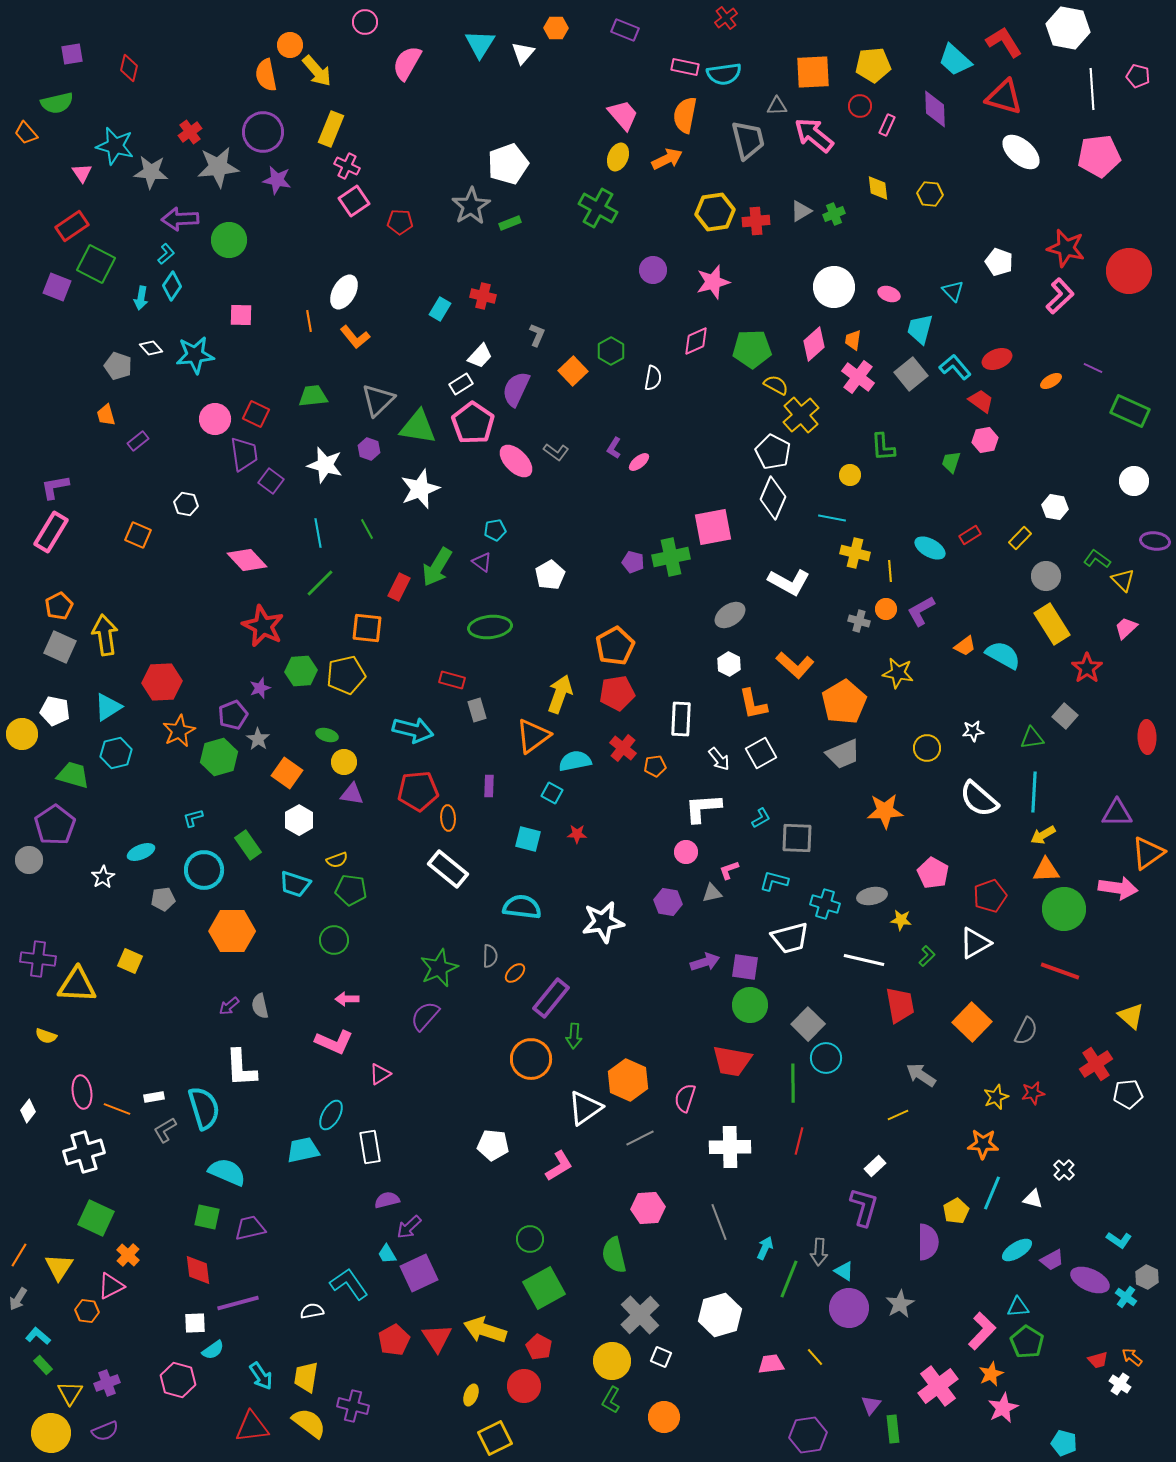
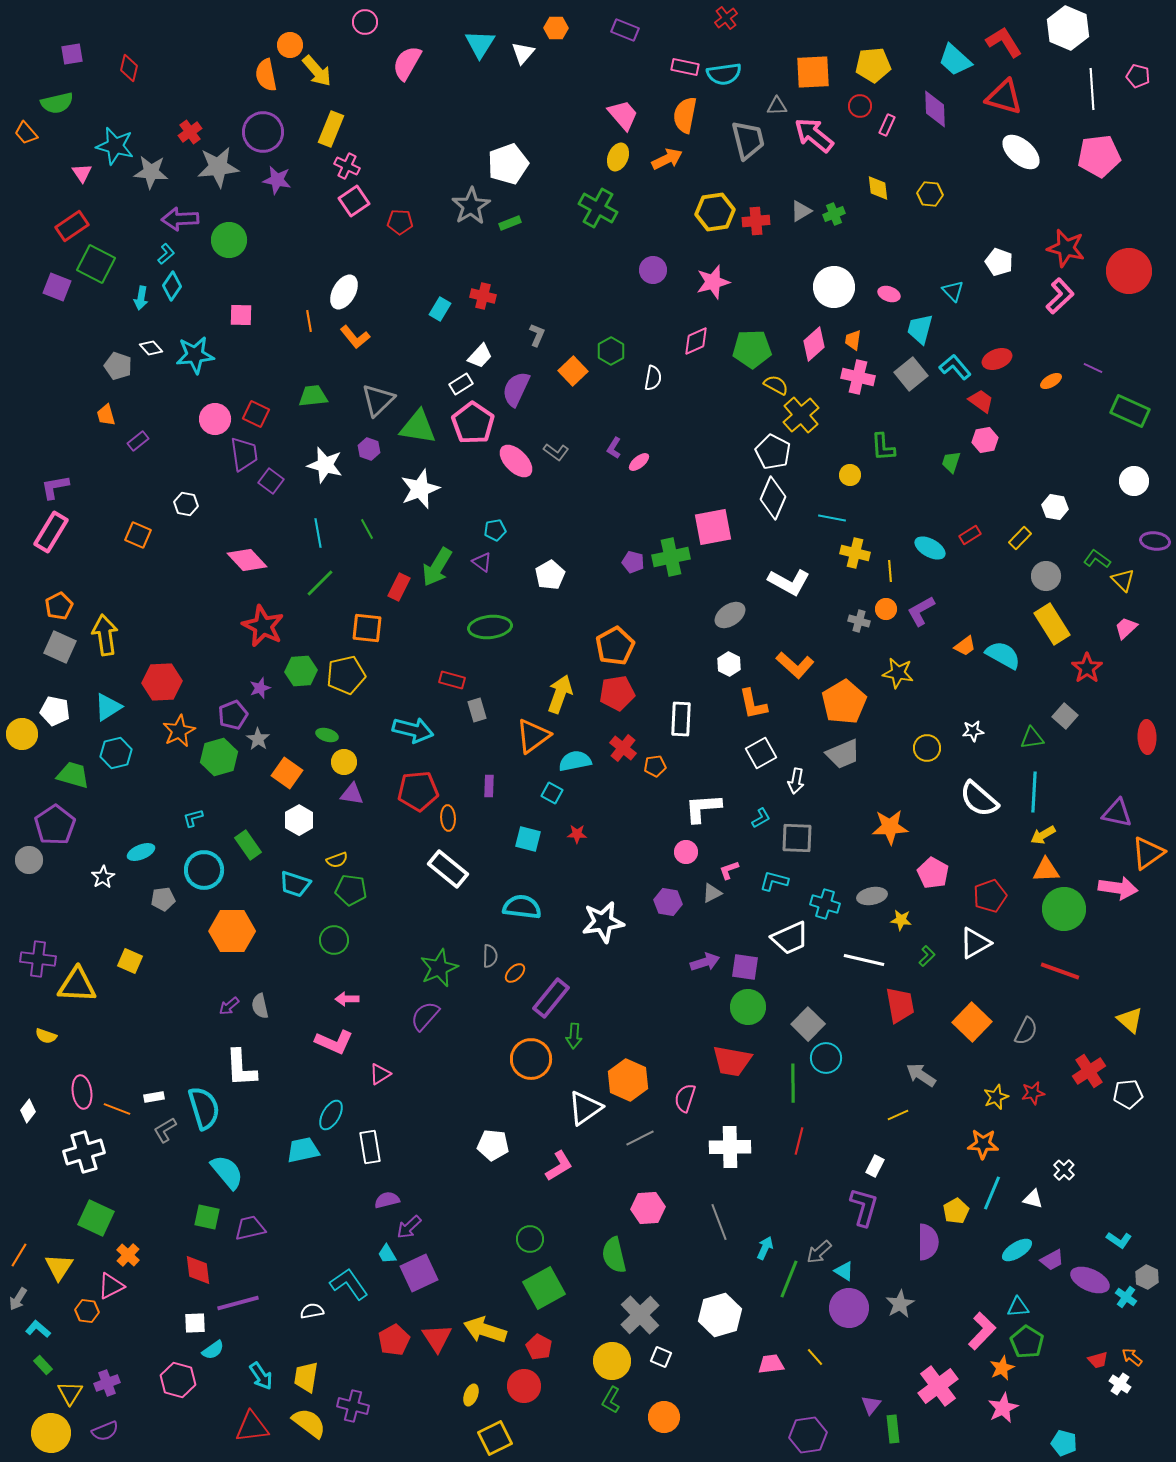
white hexagon at (1068, 28): rotated 12 degrees clockwise
pink cross at (858, 377): rotated 24 degrees counterclockwise
white arrow at (719, 759): moved 77 px right, 22 px down; rotated 50 degrees clockwise
orange star at (885, 811): moved 5 px right, 16 px down
purple triangle at (1117, 813): rotated 12 degrees clockwise
gray triangle at (712, 893): rotated 15 degrees counterclockwise
white trapezoid at (790, 938): rotated 9 degrees counterclockwise
green circle at (750, 1005): moved 2 px left, 2 px down
yellow triangle at (1131, 1016): moved 1 px left, 4 px down
red cross at (1096, 1064): moved 7 px left, 7 px down
white rectangle at (875, 1166): rotated 20 degrees counterclockwise
cyan semicircle at (227, 1172): rotated 27 degrees clockwise
gray arrow at (819, 1252): rotated 44 degrees clockwise
cyan L-shape at (38, 1336): moved 7 px up
orange star at (991, 1374): moved 11 px right, 6 px up
